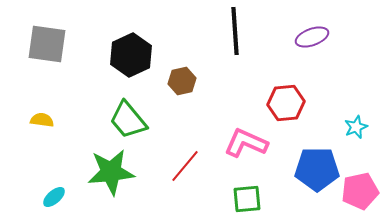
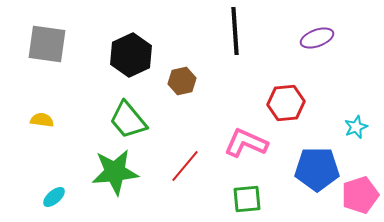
purple ellipse: moved 5 px right, 1 px down
green star: moved 4 px right
pink pentagon: moved 4 px down; rotated 6 degrees counterclockwise
